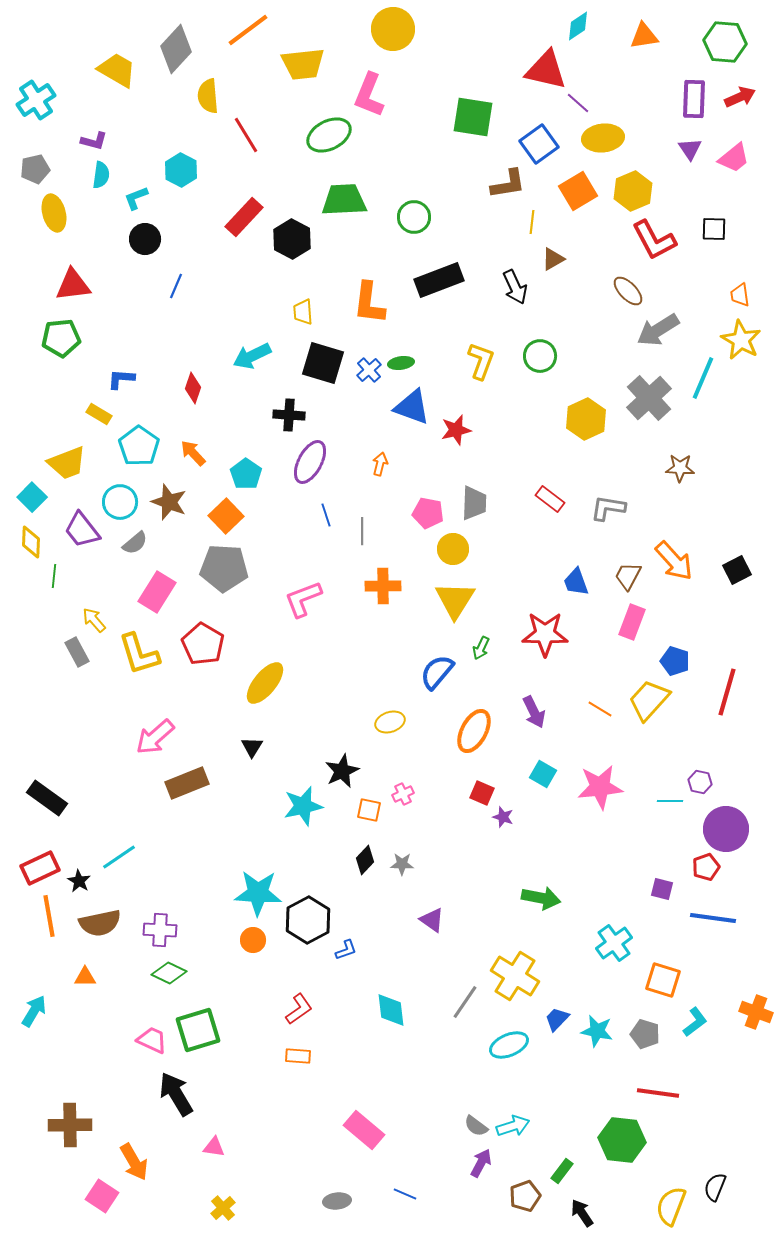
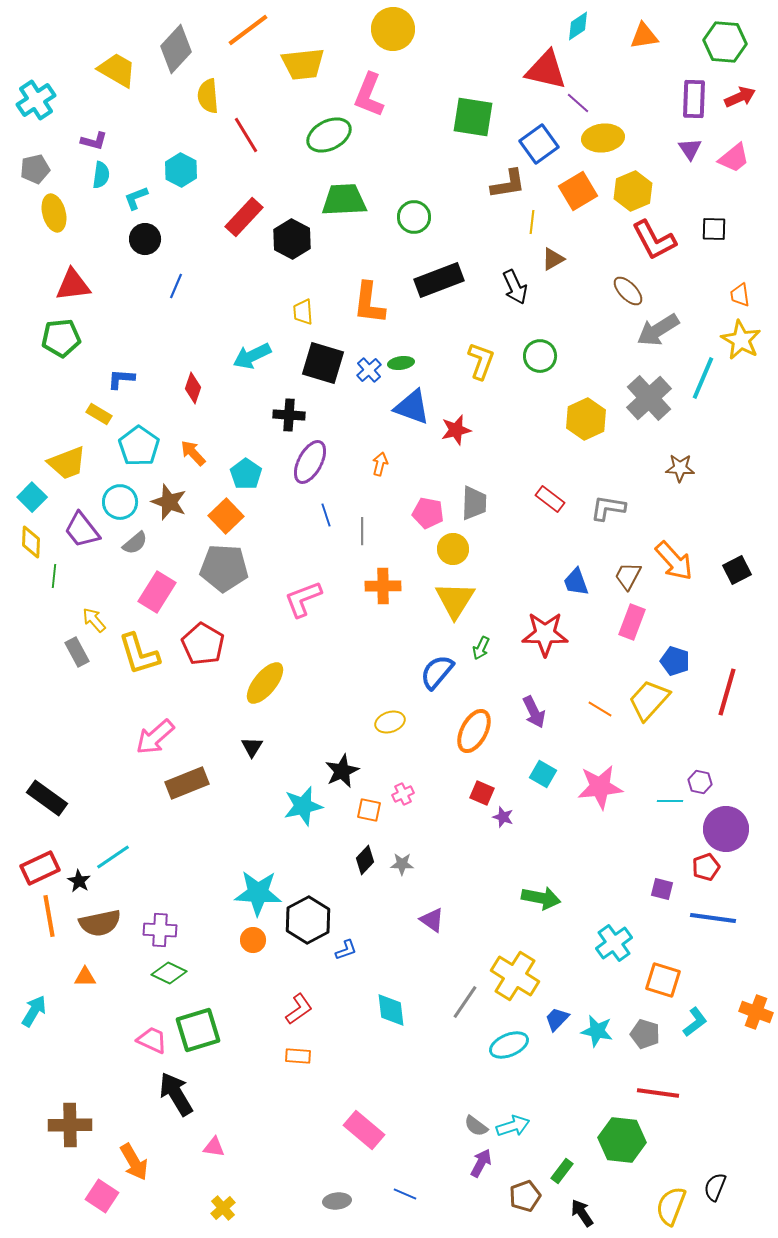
cyan line at (119, 857): moved 6 px left
